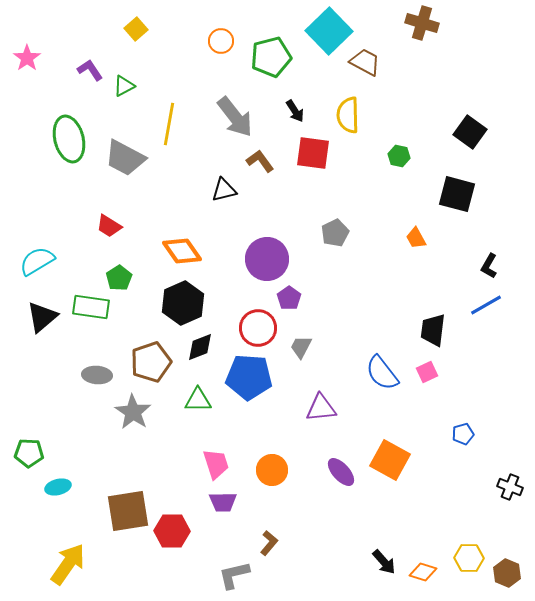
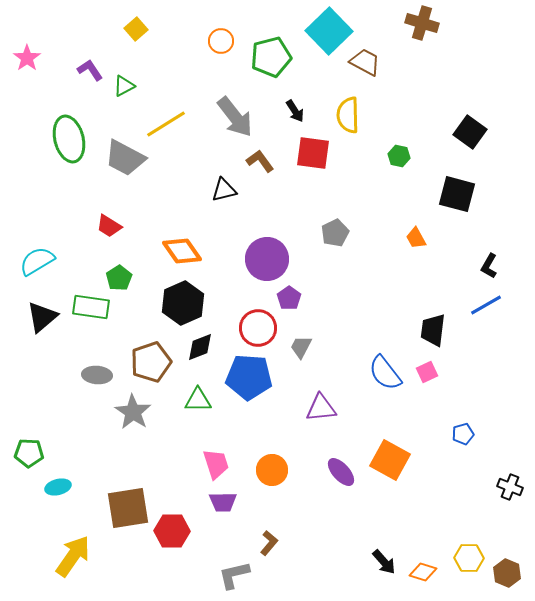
yellow line at (169, 124): moved 3 px left; rotated 48 degrees clockwise
blue semicircle at (382, 373): moved 3 px right
brown square at (128, 511): moved 3 px up
yellow arrow at (68, 564): moved 5 px right, 8 px up
